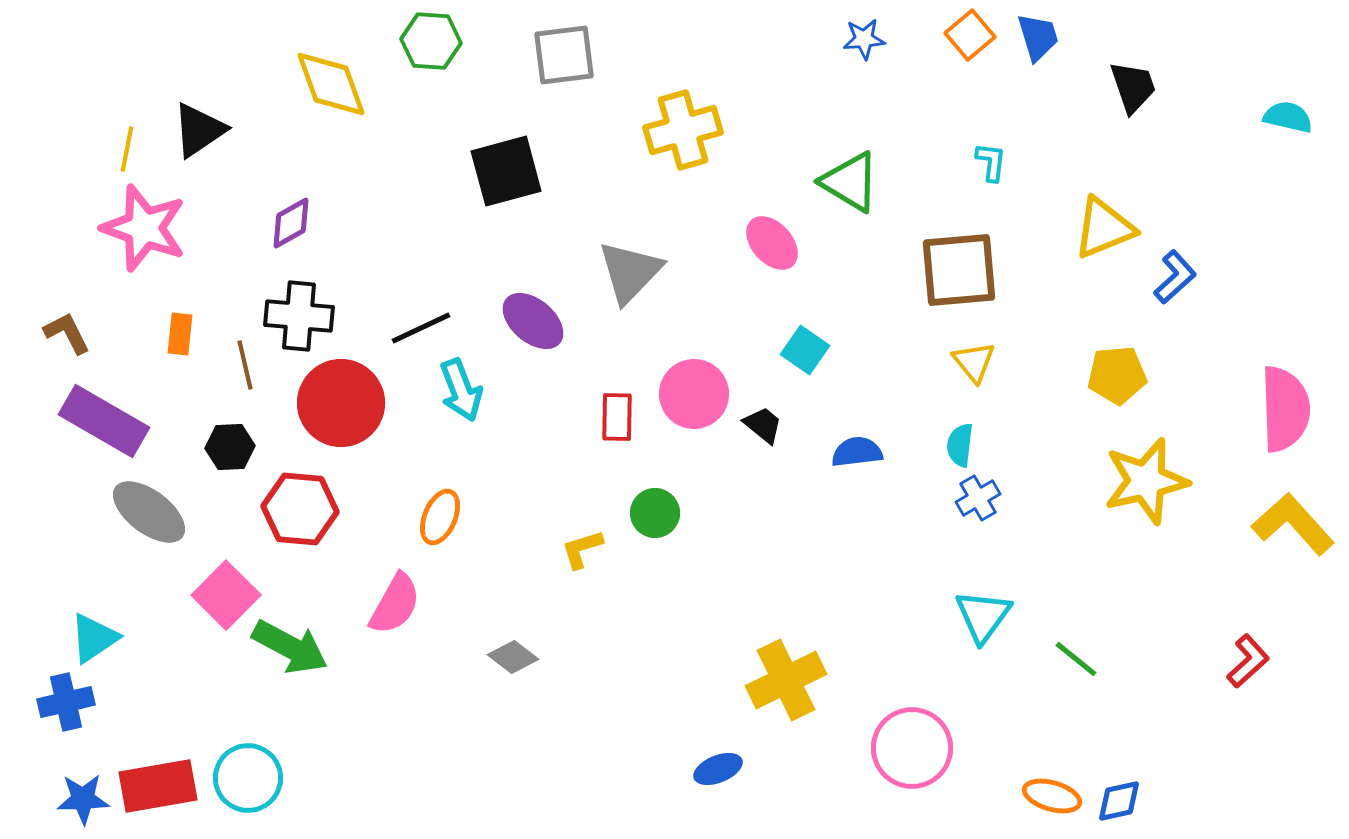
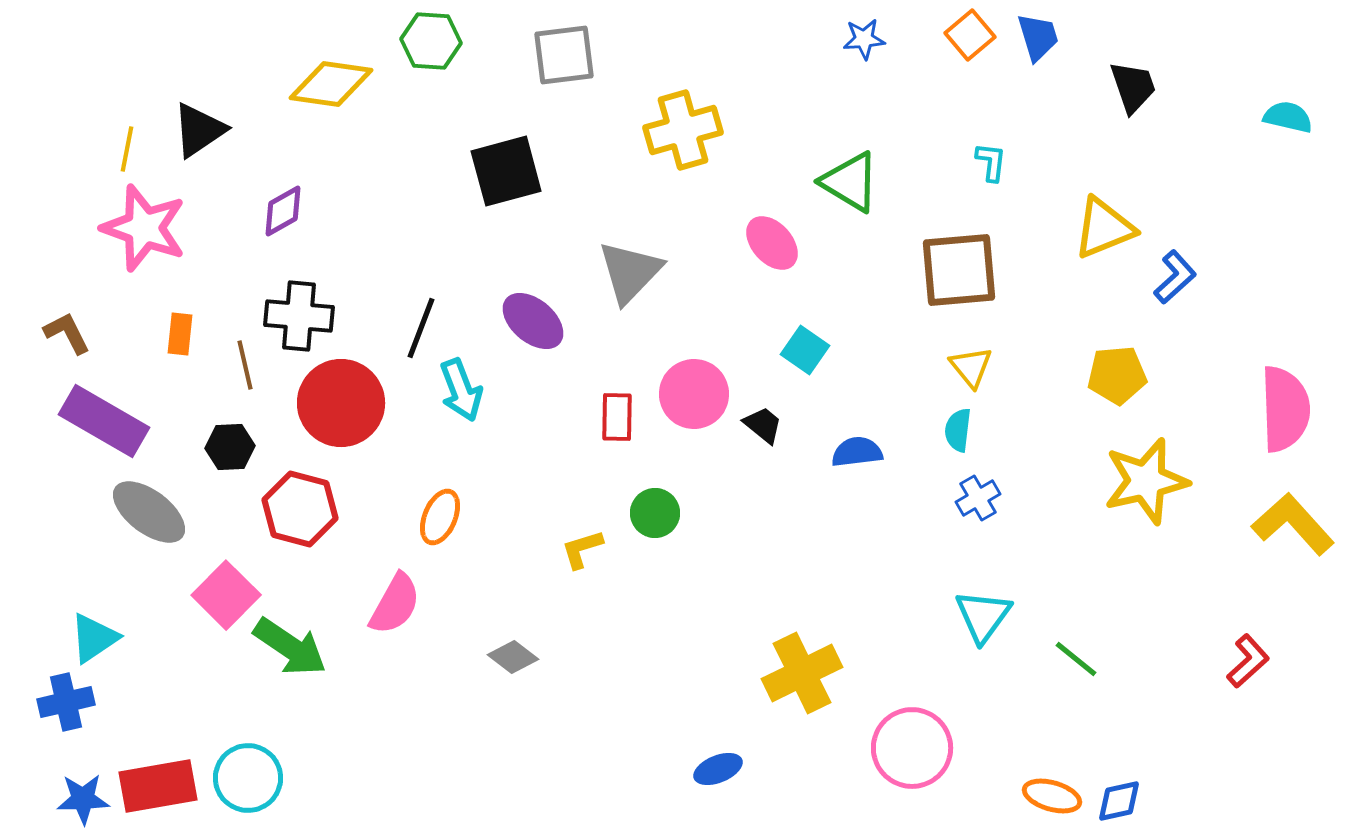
yellow diamond at (331, 84): rotated 62 degrees counterclockwise
purple diamond at (291, 223): moved 8 px left, 12 px up
black line at (421, 328): rotated 44 degrees counterclockwise
yellow triangle at (974, 362): moved 3 px left, 5 px down
cyan semicircle at (960, 445): moved 2 px left, 15 px up
red hexagon at (300, 509): rotated 10 degrees clockwise
green arrow at (290, 647): rotated 6 degrees clockwise
yellow cross at (786, 680): moved 16 px right, 7 px up
